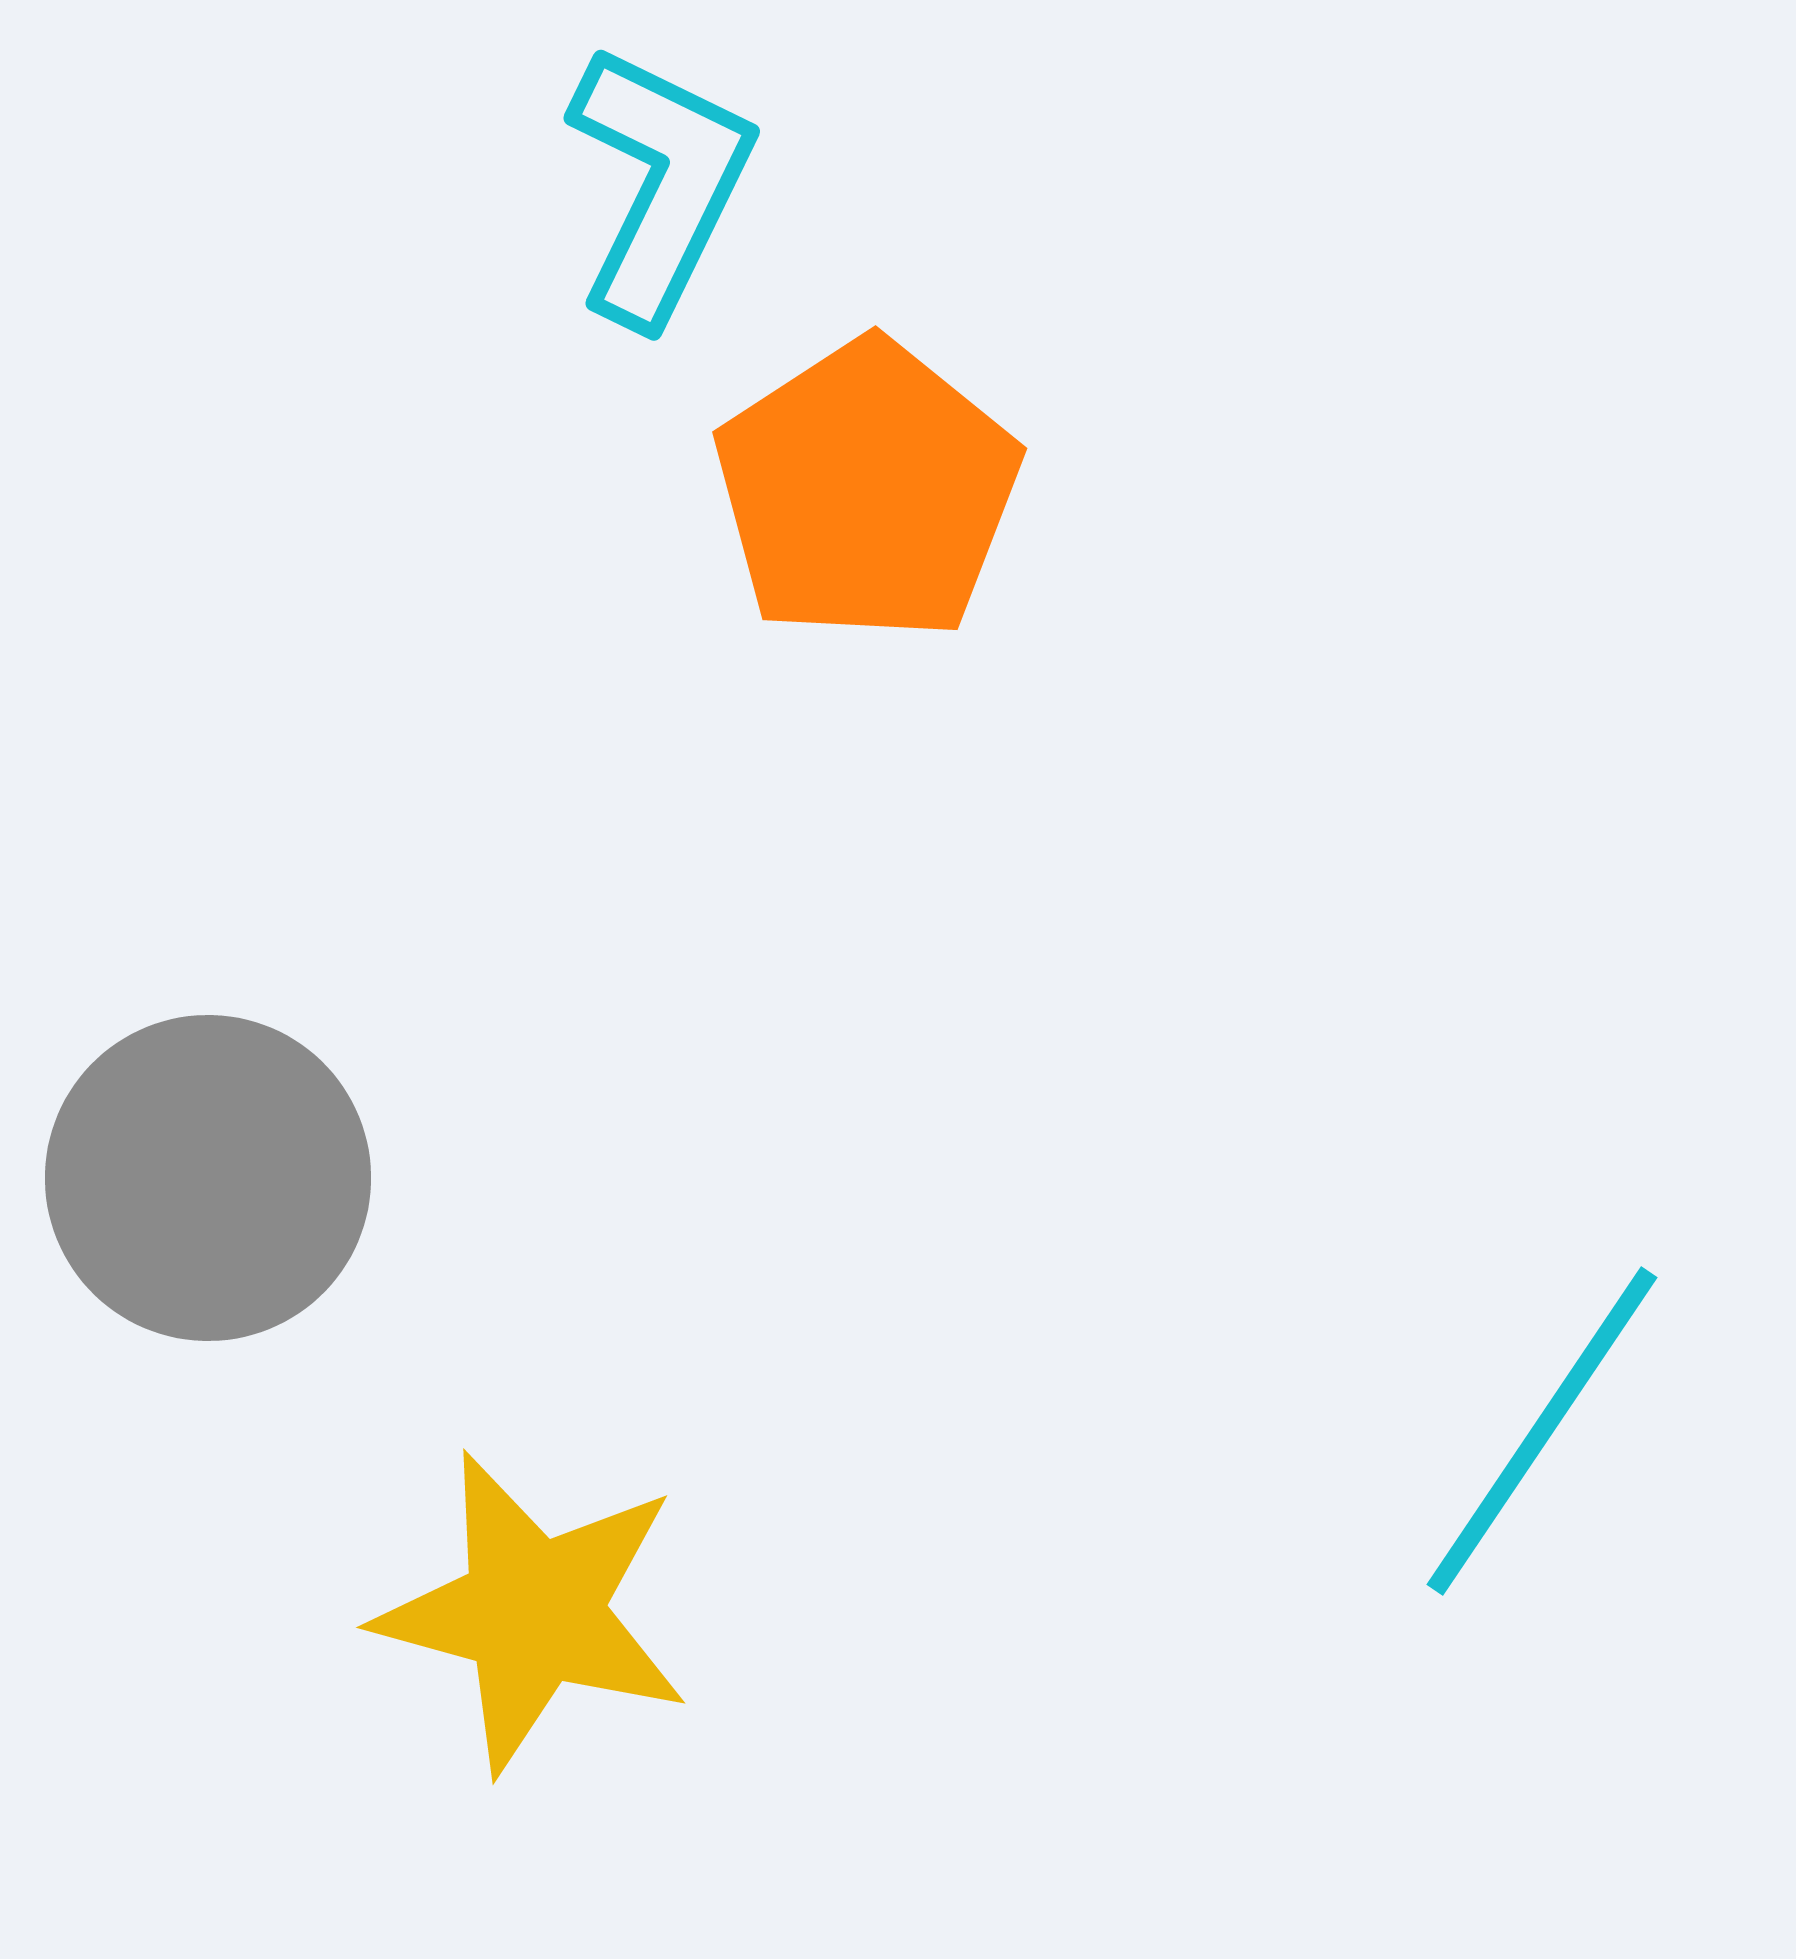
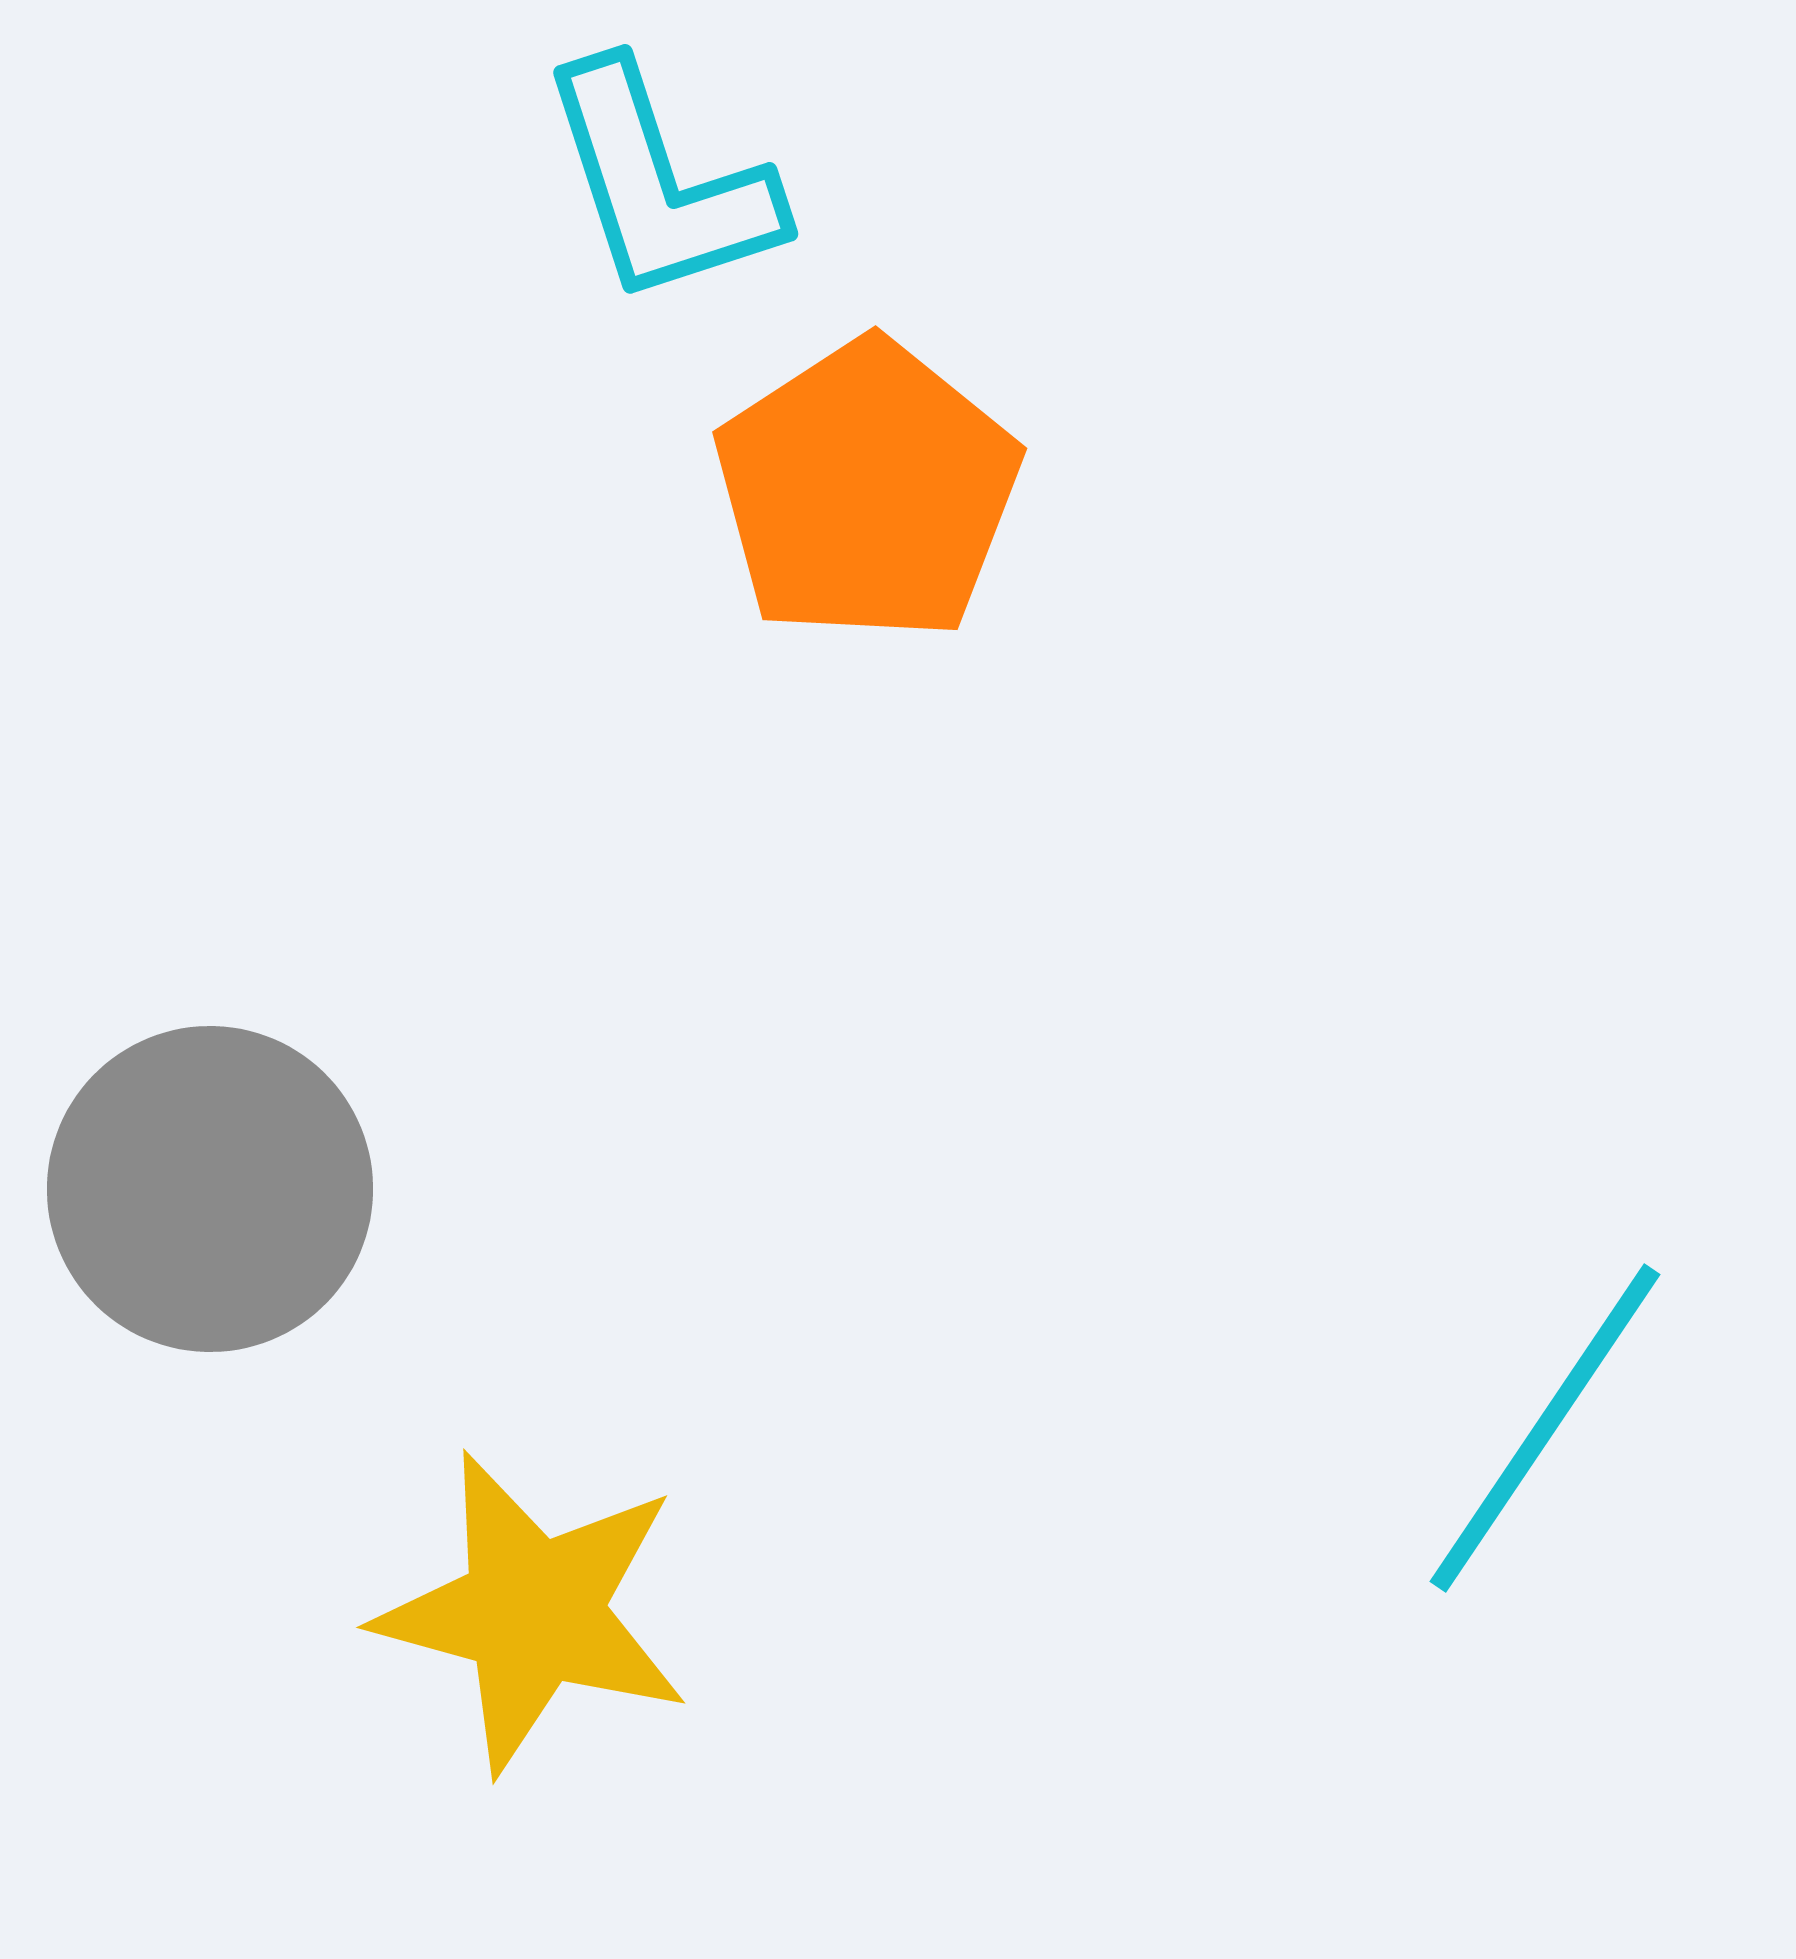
cyan L-shape: rotated 136 degrees clockwise
gray circle: moved 2 px right, 11 px down
cyan line: moved 3 px right, 3 px up
